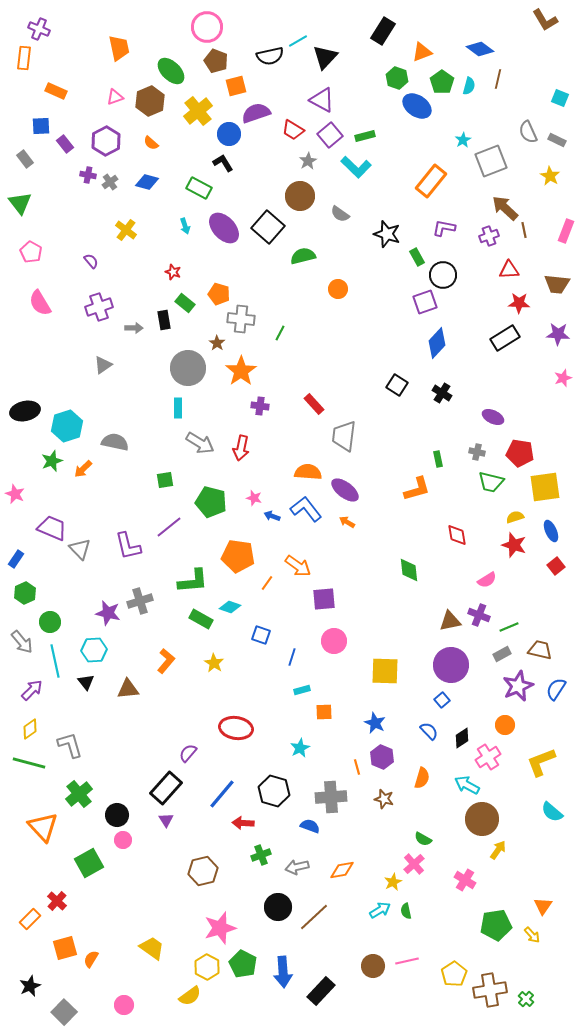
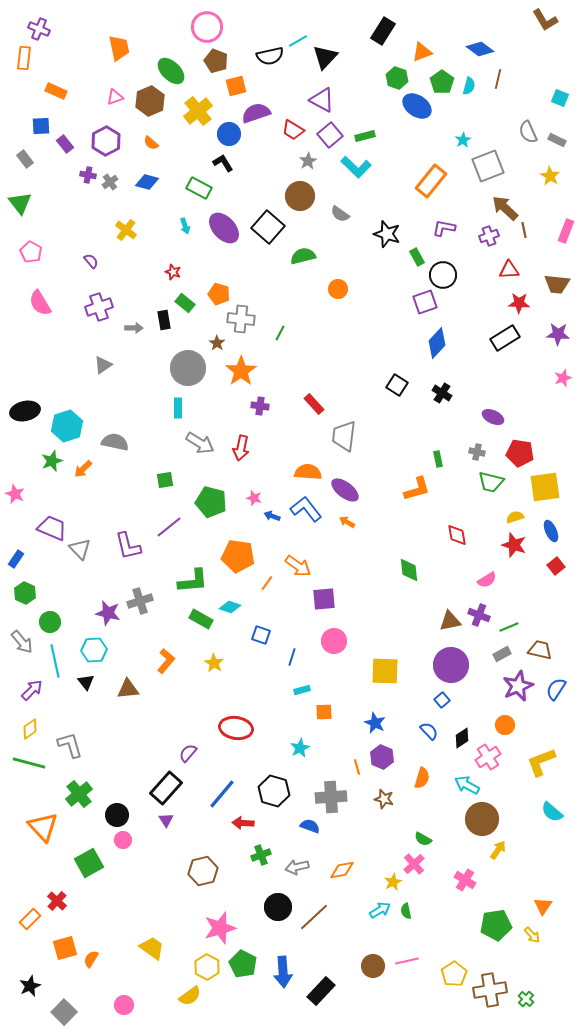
gray square at (491, 161): moved 3 px left, 5 px down
green hexagon at (25, 593): rotated 10 degrees counterclockwise
